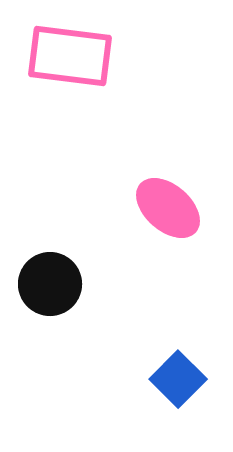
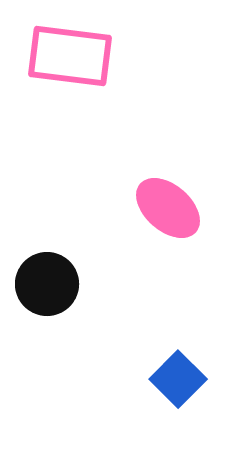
black circle: moved 3 px left
